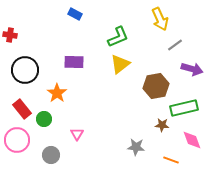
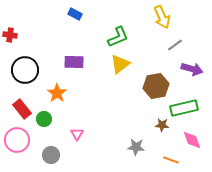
yellow arrow: moved 2 px right, 2 px up
